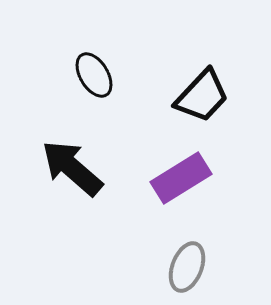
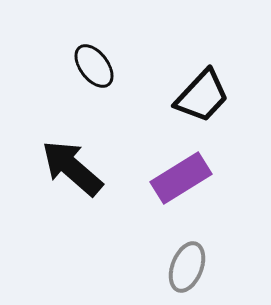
black ellipse: moved 9 px up; rotated 6 degrees counterclockwise
